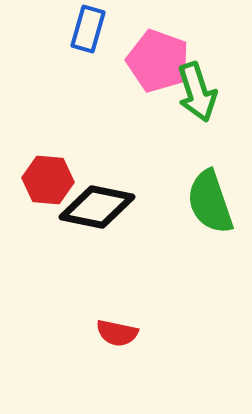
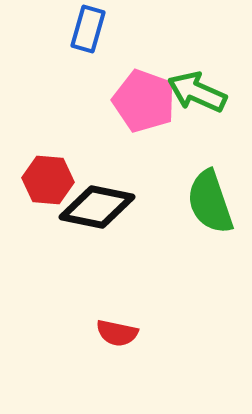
pink pentagon: moved 14 px left, 40 px down
green arrow: rotated 132 degrees clockwise
